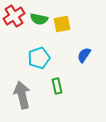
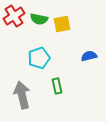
blue semicircle: moved 5 px right, 1 px down; rotated 42 degrees clockwise
